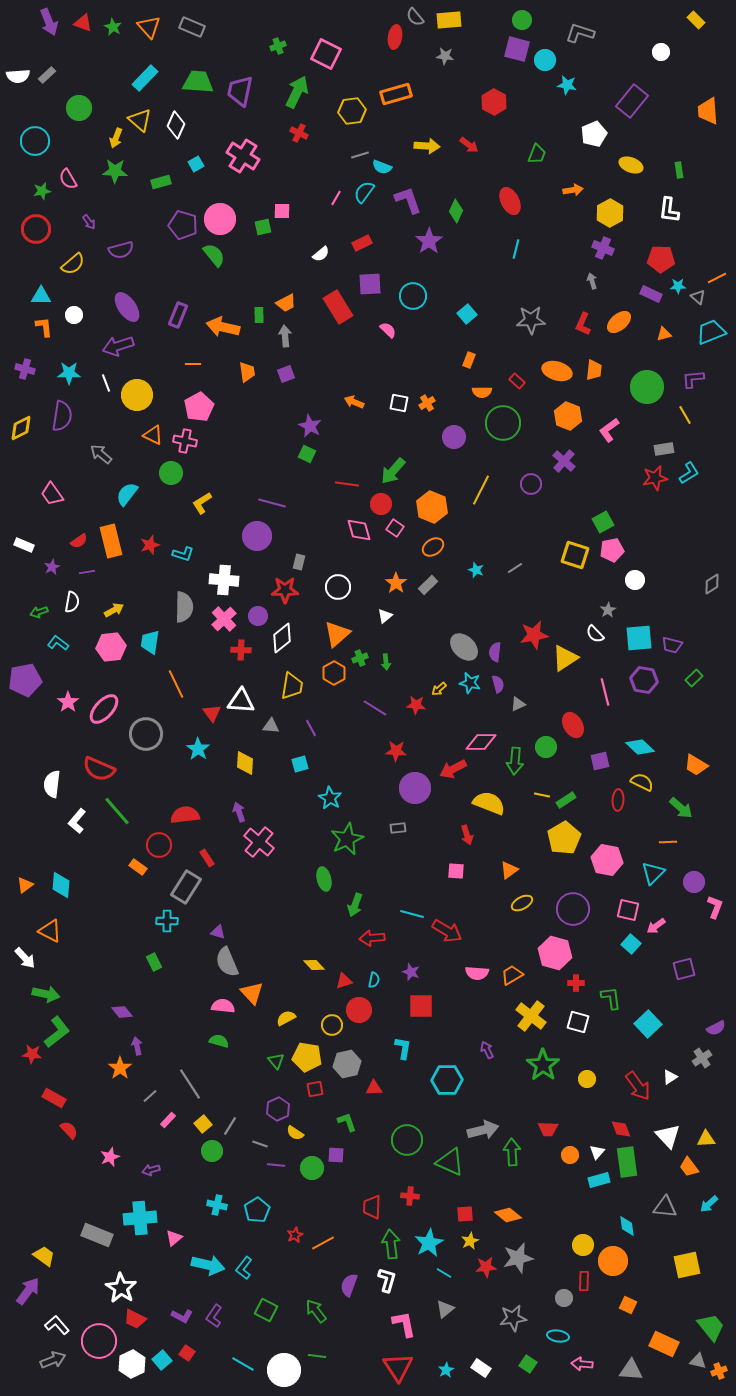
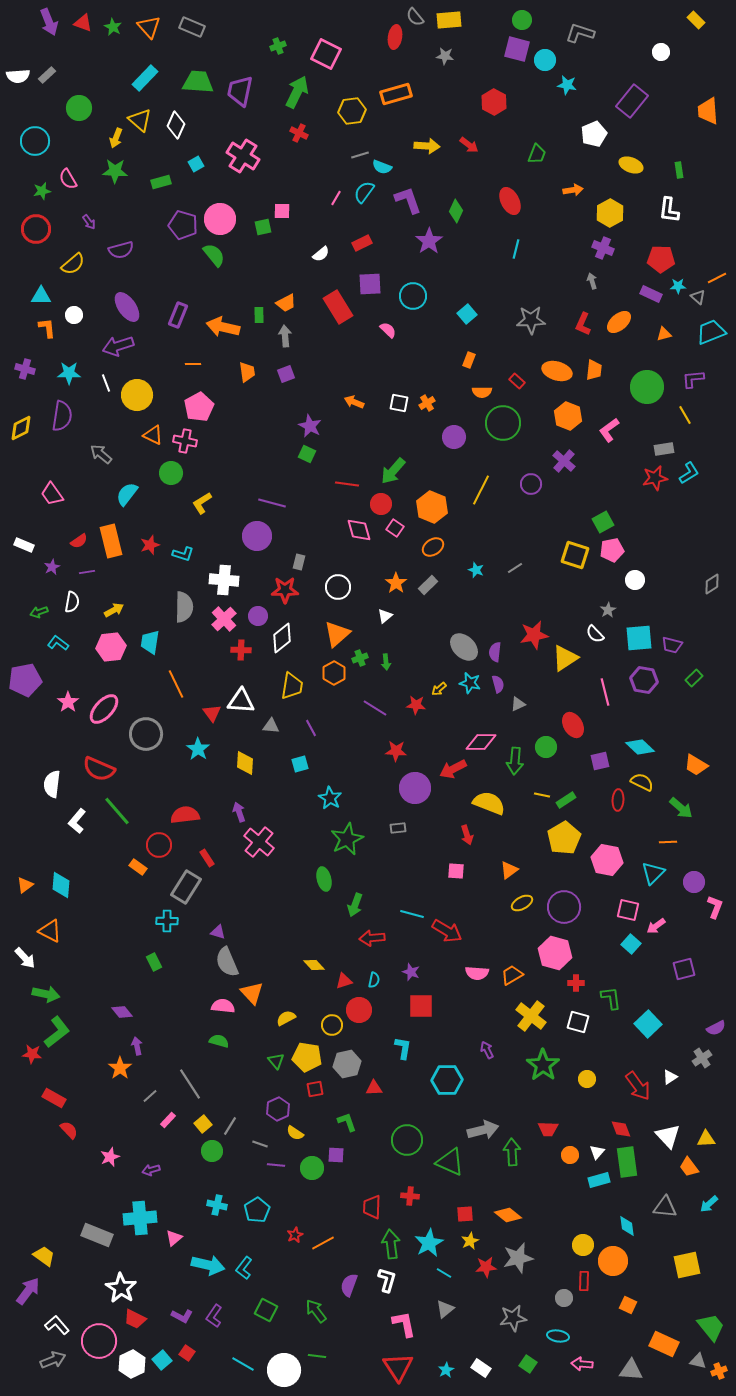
orange L-shape at (44, 327): moved 3 px right, 1 px down
purple circle at (573, 909): moved 9 px left, 2 px up
